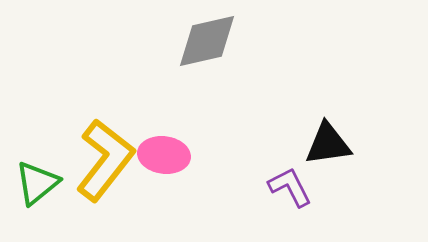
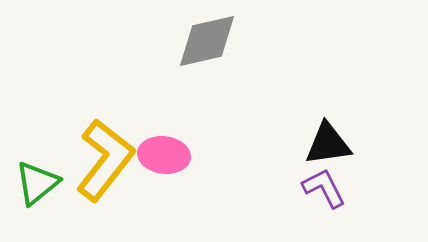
purple L-shape: moved 34 px right, 1 px down
